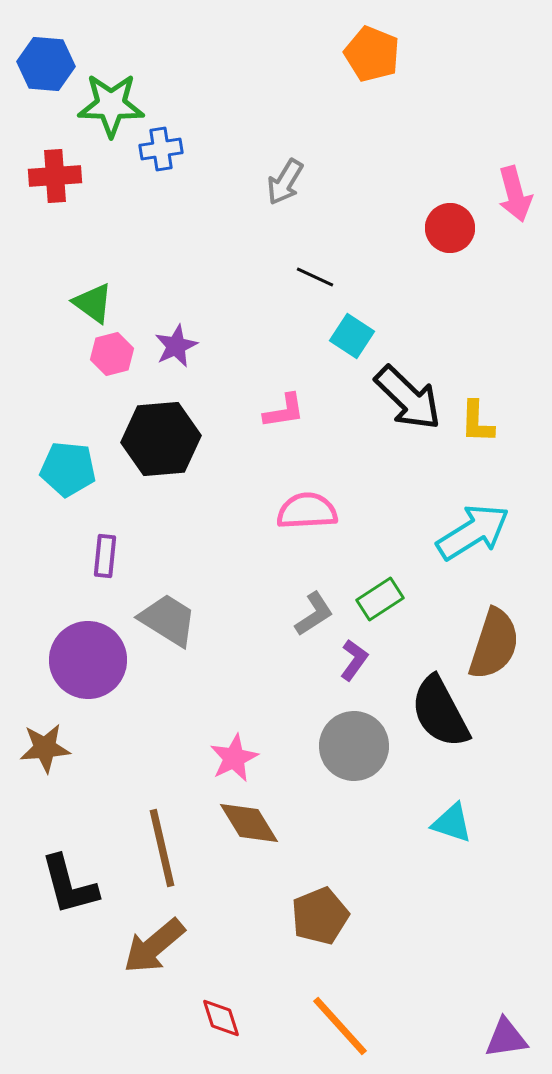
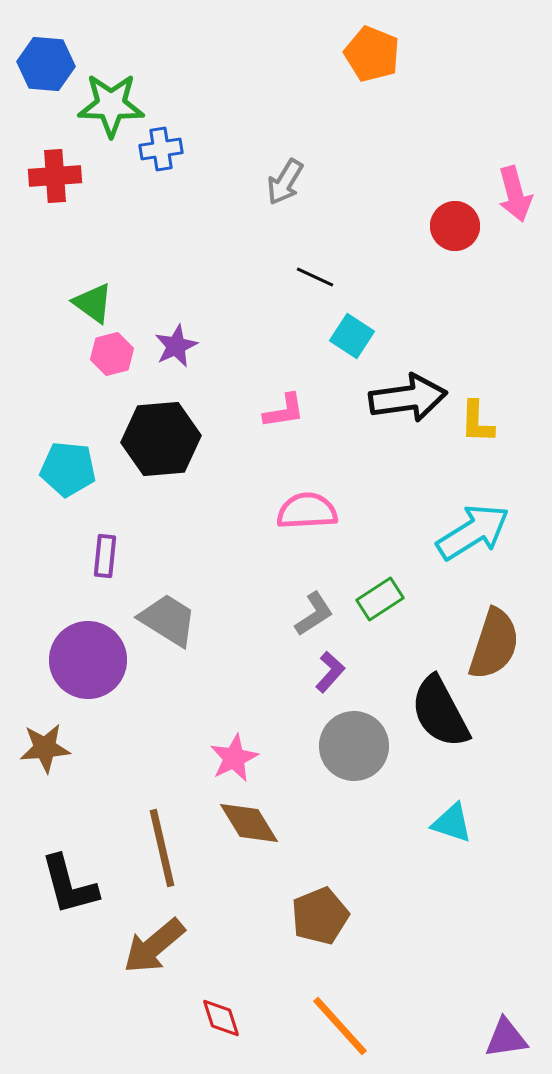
red circle: moved 5 px right, 2 px up
black arrow: rotated 52 degrees counterclockwise
purple L-shape: moved 24 px left, 12 px down; rotated 6 degrees clockwise
